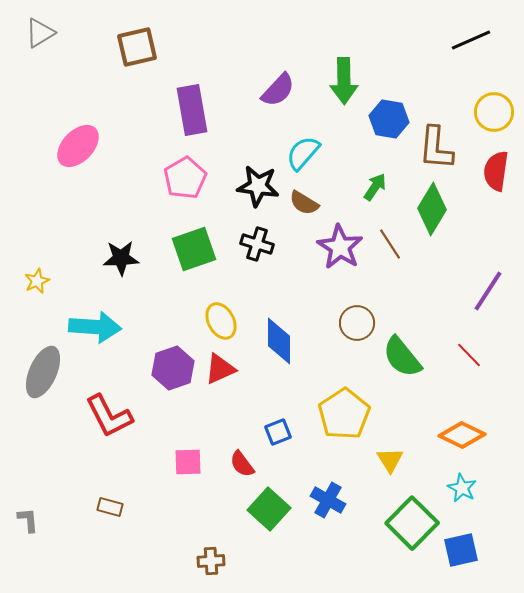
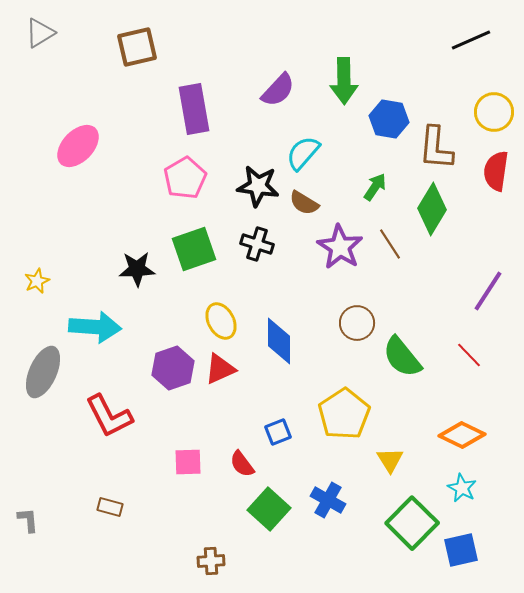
purple rectangle at (192, 110): moved 2 px right, 1 px up
black star at (121, 258): moved 16 px right, 11 px down
